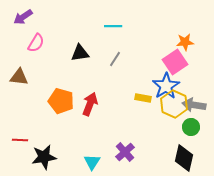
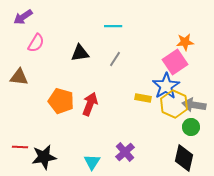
red line: moved 7 px down
